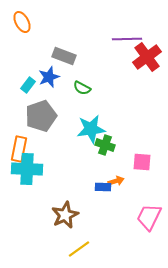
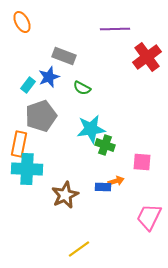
purple line: moved 12 px left, 10 px up
orange rectangle: moved 5 px up
brown star: moved 20 px up
